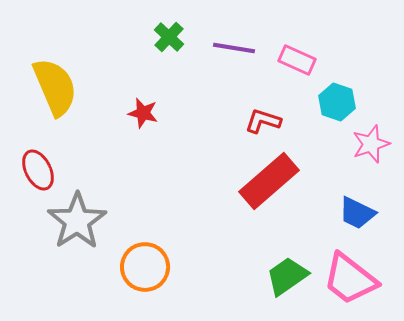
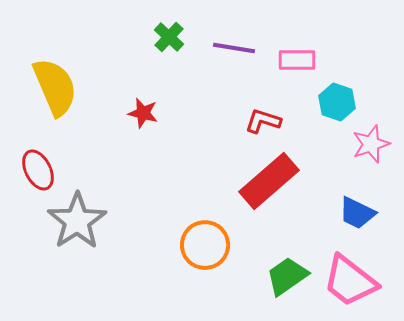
pink rectangle: rotated 24 degrees counterclockwise
orange circle: moved 60 px right, 22 px up
pink trapezoid: moved 2 px down
